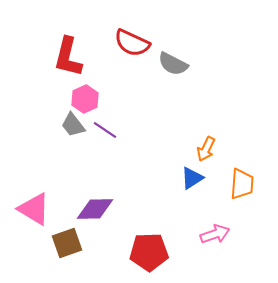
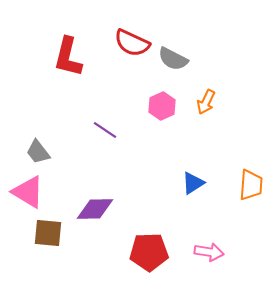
gray semicircle: moved 5 px up
pink hexagon: moved 77 px right, 7 px down
gray trapezoid: moved 35 px left, 27 px down
orange arrow: moved 47 px up
blue triangle: moved 1 px right, 5 px down
orange trapezoid: moved 9 px right, 1 px down
pink triangle: moved 6 px left, 17 px up
pink arrow: moved 6 px left, 18 px down; rotated 28 degrees clockwise
brown square: moved 19 px left, 10 px up; rotated 24 degrees clockwise
